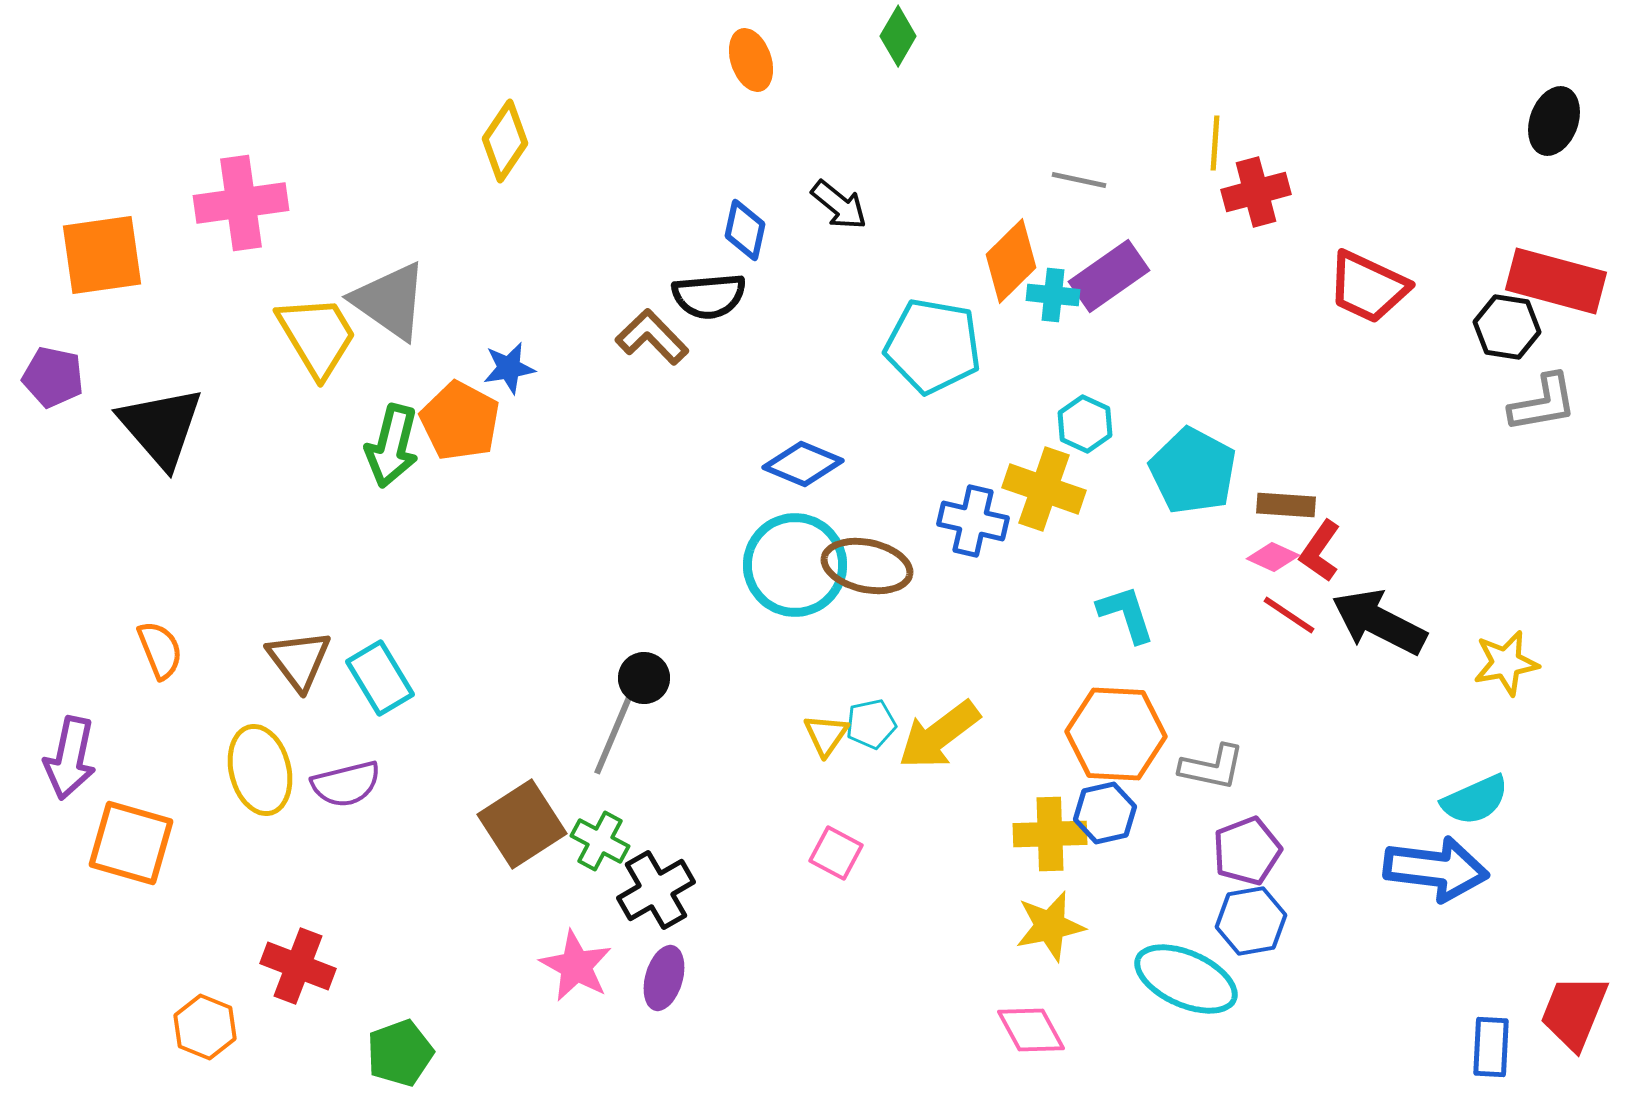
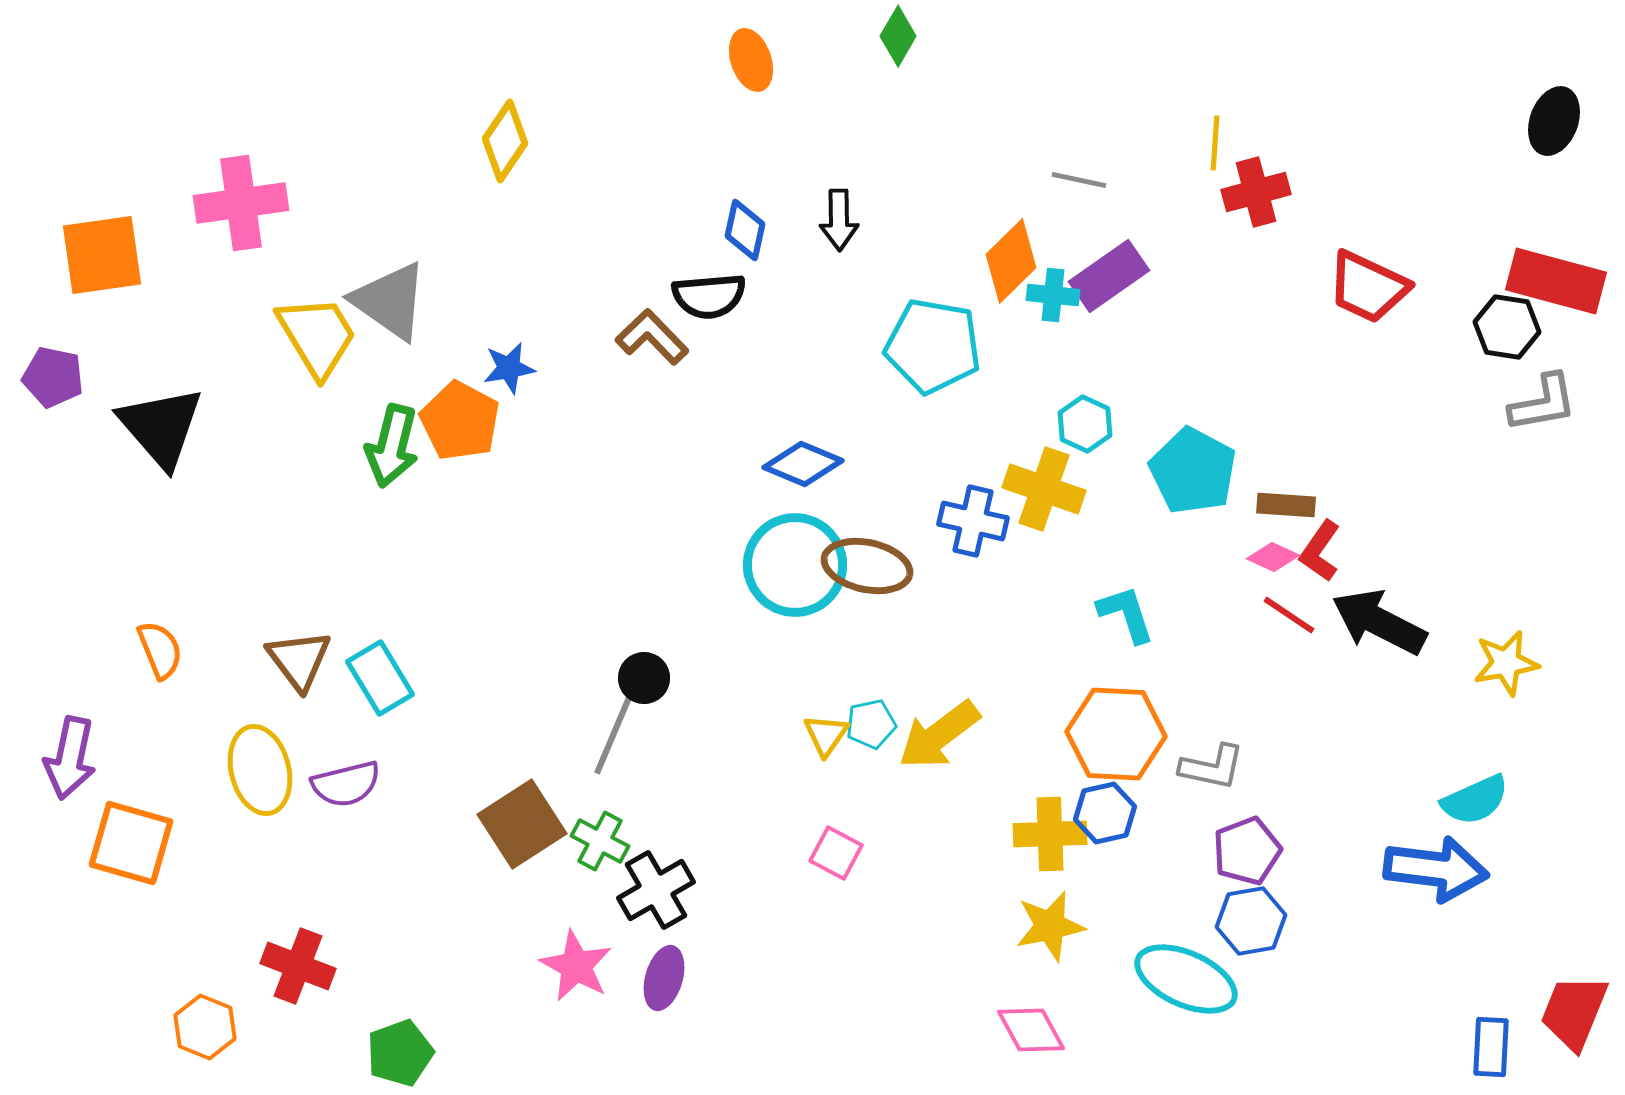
black arrow at (839, 205): moved 15 px down; rotated 50 degrees clockwise
